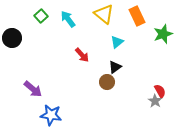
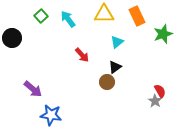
yellow triangle: rotated 40 degrees counterclockwise
